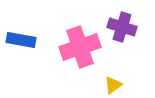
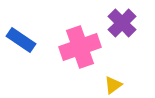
purple cross: moved 4 px up; rotated 28 degrees clockwise
blue rectangle: rotated 24 degrees clockwise
